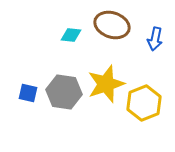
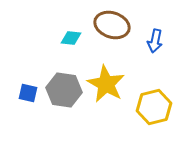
cyan diamond: moved 3 px down
blue arrow: moved 2 px down
yellow star: rotated 24 degrees counterclockwise
gray hexagon: moved 2 px up
yellow hexagon: moved 10 px right, 4 px down; rotated 8 degrees clockwise
